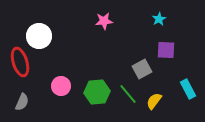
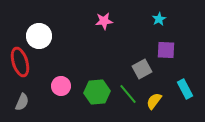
cyan rectangle: moved 3 px left
